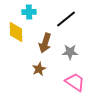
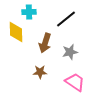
gray star: rotated 14 degrees counterclockwise
brown star: moved 1 px right, 3 px down; rotated 24 degrees clockwise
